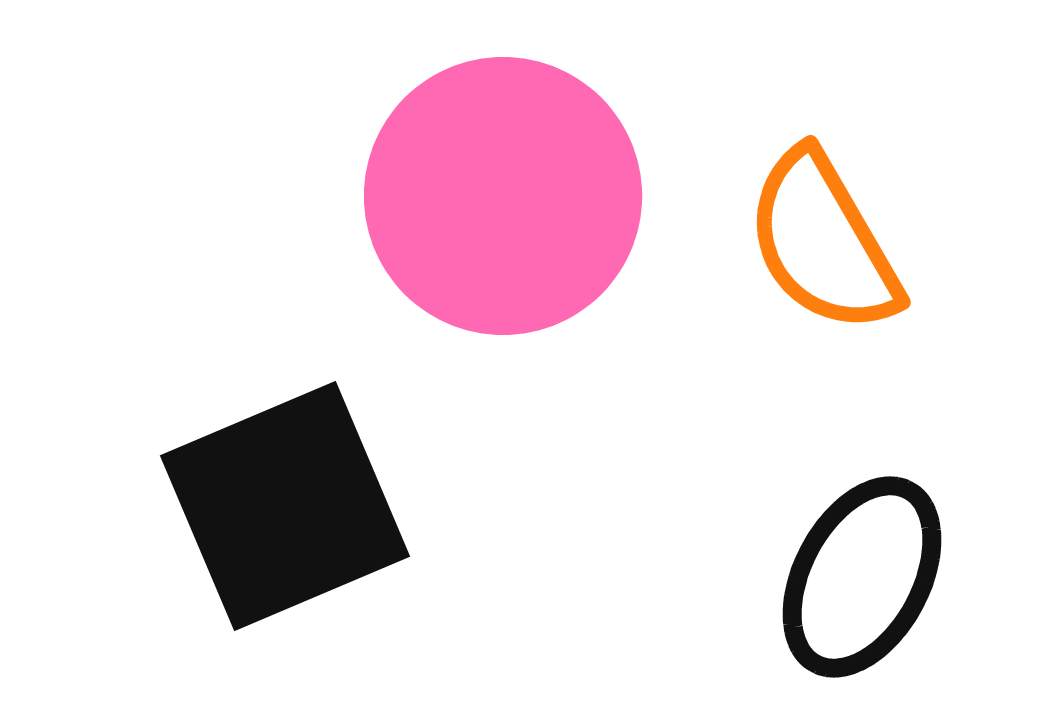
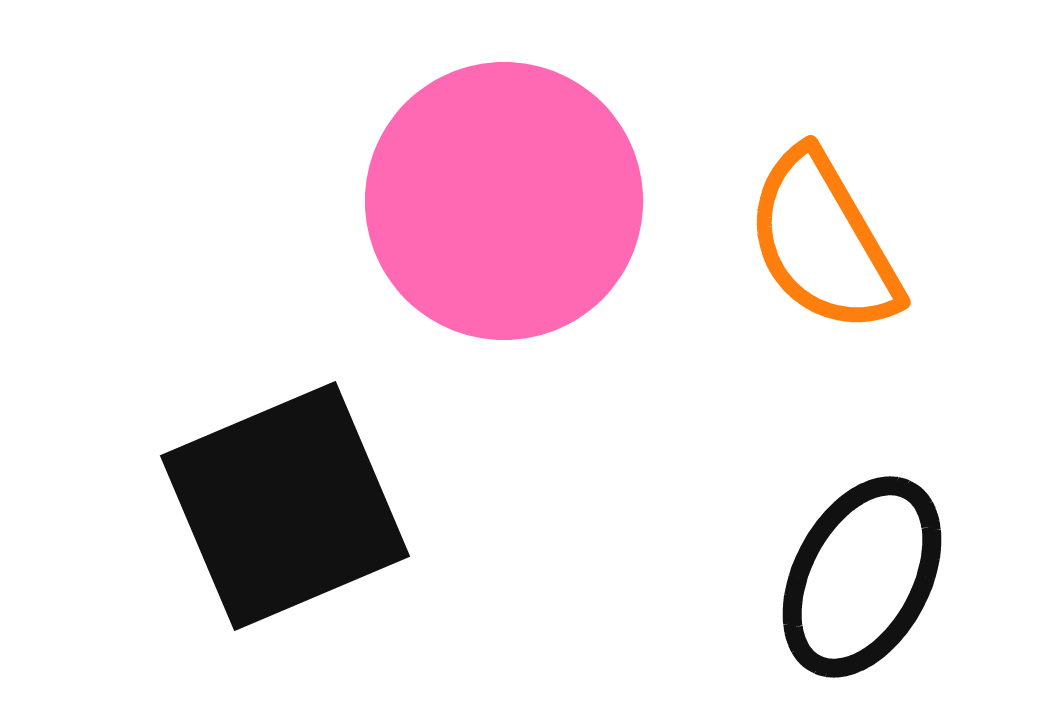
pink circle: moved 1 px right, 5 px down
